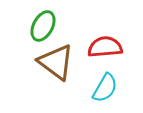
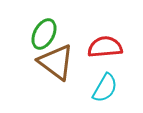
green ellipse: moved 1 px right, 8 px down
